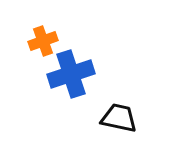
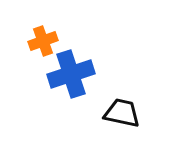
black trapezoid: moved 3 px right, 5 px up
